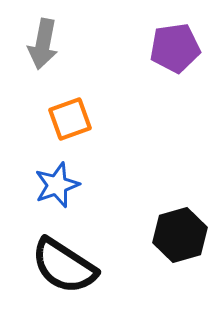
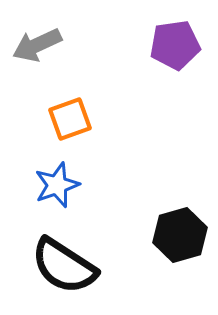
gray arrow: moved 6 px left, 1 px down; rotated 54 degrees clockwise
purple pentagon: moved 3 px up
